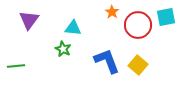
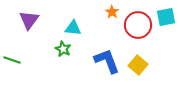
green line: moved 4 px left, 6 px up; rotated 24 degrees clockwise
